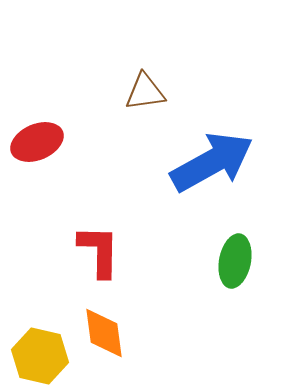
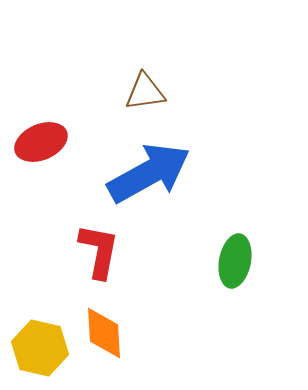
red ellipse: moved 4 px right
blue arrow: moved 63 px left, 11 px down
red L-shape: rotated 10 degrees clockwise
orange diamond: rotated 4 degrees clockwise
yellow hexagon: moved 8 px up
